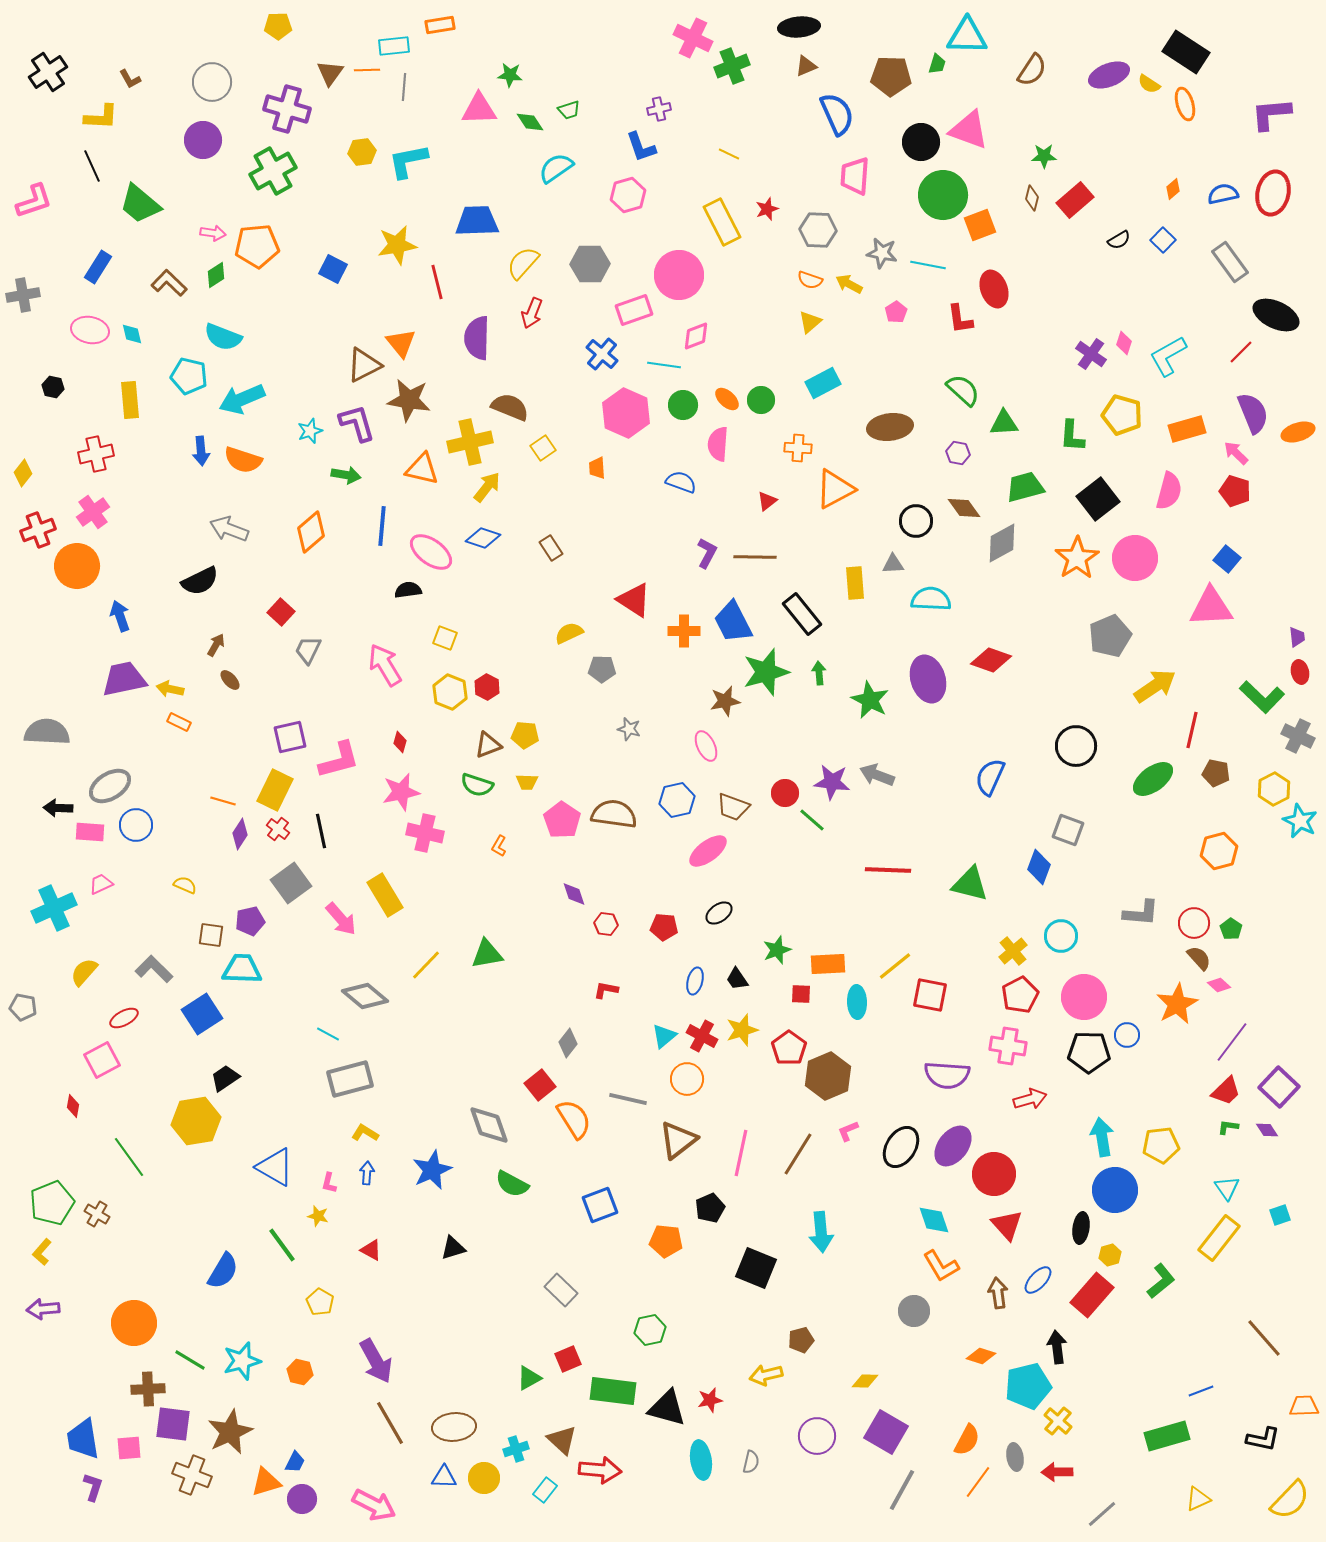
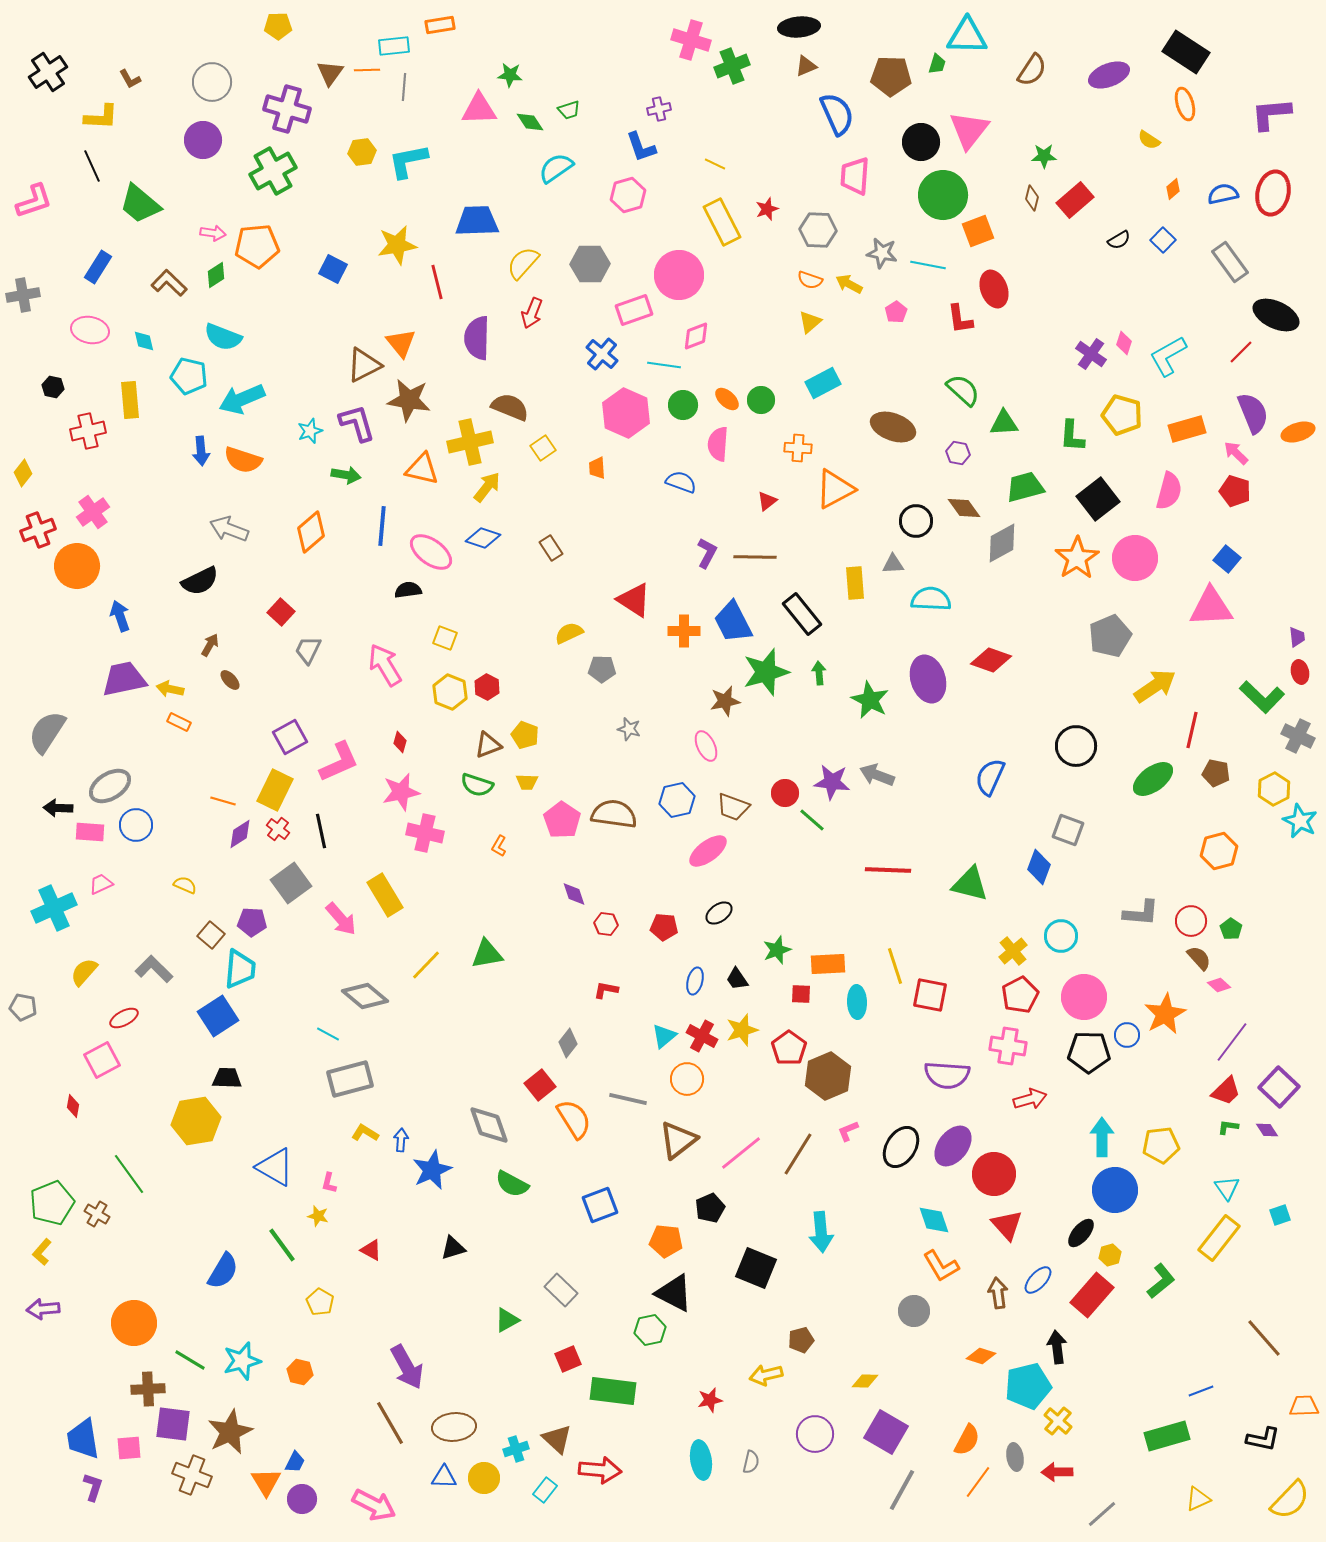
pink cross at (693, 38): moved 2 px left, 2 px down; rotated 9 degrees counterclockwise
yellow semicircle at (1149, 84): moved 56 px down
pink triangle at (969, 130): rotated 48 degrees clockwise
yellow line at (729, 154): moved 14 px left, 10 px down
orange square at (980, 225): moved 2 px left, 6 px down
cyan diamond at (132, 334): moved 12 px right, 7 px down
brown ellipse at (890, 427): moved 3 px right; rotated 27 degrees clockwise
red cross at (96, 454): moved 8 px left, 23 px up
brown arrow at (216, 645): moved 6 px left
gray semicircle at (47, 732): rotated 60 degrees counterclockwise
yellow pentagon at (525, 735): rotated 16 degrees clockwise
purple square at (290, 737): rotated 16 degrees counterclockwise
pink L-shape at (339, 760): moved 2 px down; rotated 9 degrees counterclockwise
purple diamond at (240, 834): rotated 24 degrees clockwise
purple pentagon at (250, 921): moved 2 px right, 1 px down; rotated 16 degrees clockwise
red circle at (1194, 923): moved 3 px left, 2 px up
brown square at (211, 935): rotated 32 degrees clockwise
yellow line at (895, 966): rotated 69 degrees counterclockwise
cyan trapezoid at (242, 969): moved 2 px left; rotated 93 degrees clockwise
orange star at (1177, 1004): moved 12 px left, 10 px down
blue square at (202, 1014): moved 16 px right, 2 px down
black trapezoid at (225, 1078): moved 2 px right; rotated 36 degrees clockwise
cyan arrow at (1102, 1137): rotated 9 degrees clockwise
pink line at (741, 1153): rotated 39 degrees clockwise
green line at (129, 1157): moved 17 px down
blue arrow at (367, 1173): moved 34 px right, 33 px up
black ellipse at (1081, 1228): moved 5 px down; rotated 32 degrees clockwise
purple arrow at (376, 1361): moved 31 px right, 6 px down
green triangle at (529, 1378): moved 22 px left, 58 px up
black triangle at (667, 1408): moved 7 px right, 115 px up; rotated 12 degrees clockwise
purple circle at (817, 1436): moved 2 px left, 2 px up
brown triangle at (562, 1440): moved 5 px left, 1 px up
orange triangle at (266, 1482): rotated 44 degrees counterclockwise
